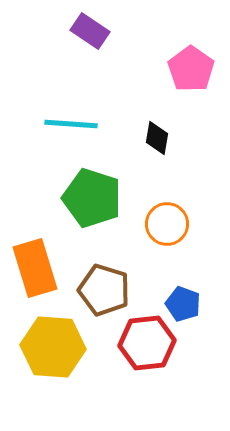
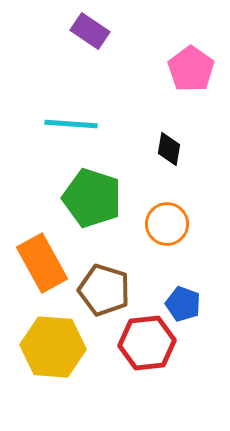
black diamond: moved 12 px right, 11 px down
orange rectangle: moved 7 px right, 5 px up; rotated 12 degrees counterclockwise
